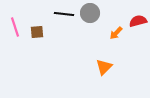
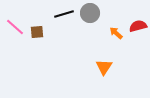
black line: rotated 24 degrees counterclockwise
red semicircle: moved 5 px down
pink line: rotated 30 degrees counterclockwise
orange arrow: rotated 88 degrees clockwise
orange triangle: rotated 12 degrees counterclockwise
